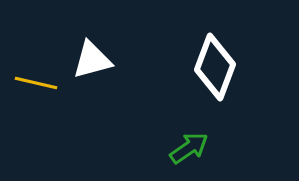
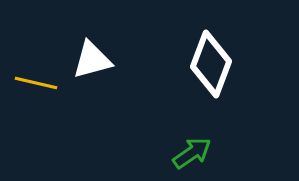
white diamond: moved 4 px left, 3 px up
green arrow: moved 3 px right, 5 px down
